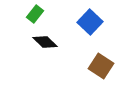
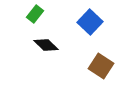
black diamond: moved 1 px right, 3 px down
